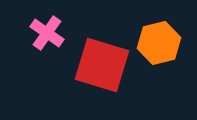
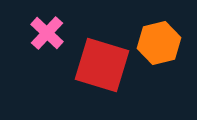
pink cross: rotated 8 degrees clockwise
